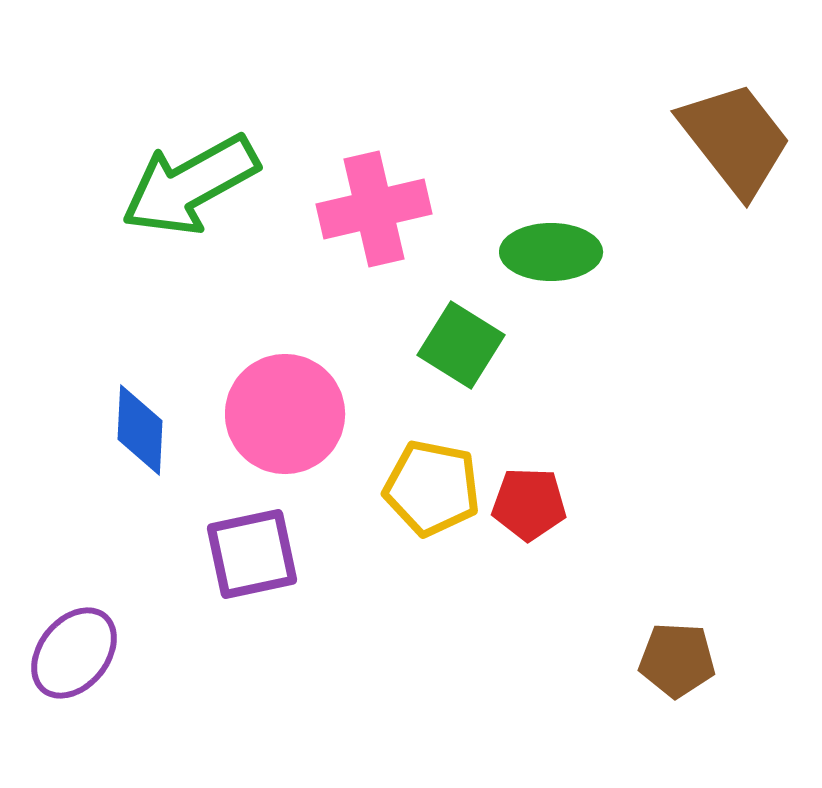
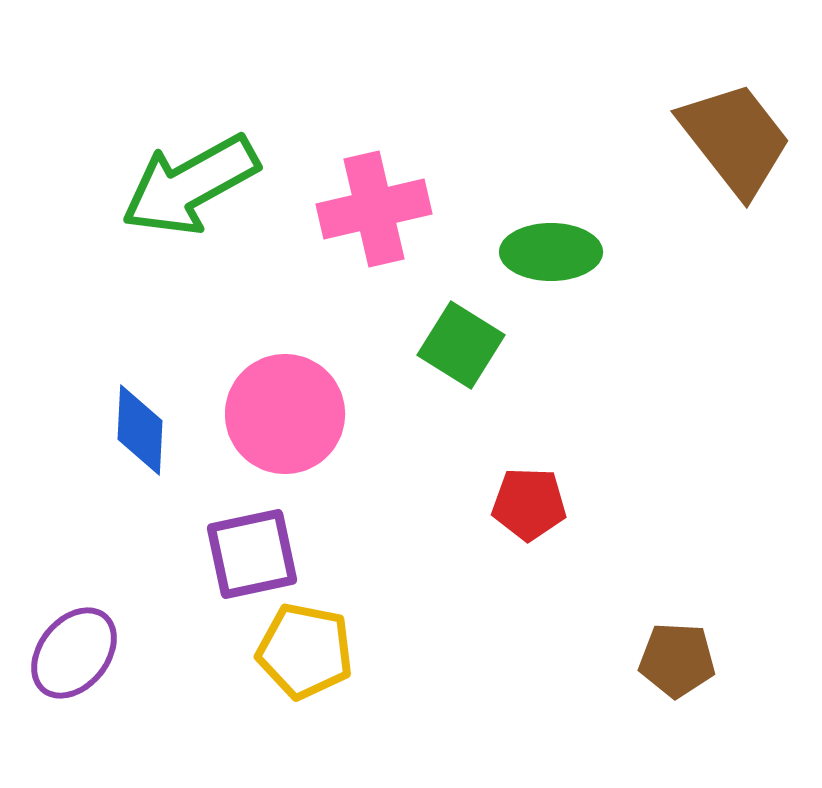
yellow pentagon: moved 127 px left, 163 px down
